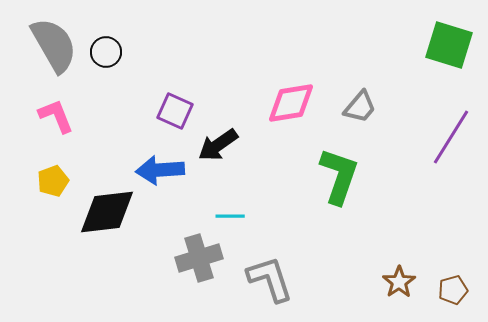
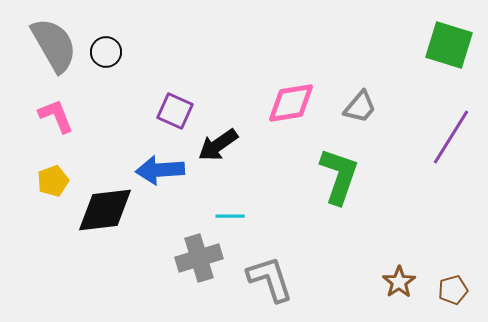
black diamond: moved 2 px left, 2 px up
